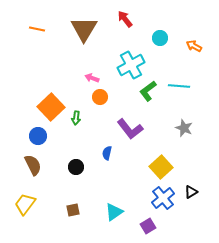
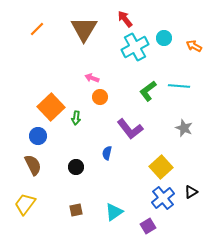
orange line: rotated 56 degrees counterclockwise
cyan circle: moved 4 px right
cyan cross: moved 4 px right, 18 px up
brown square: moved 3 px right
